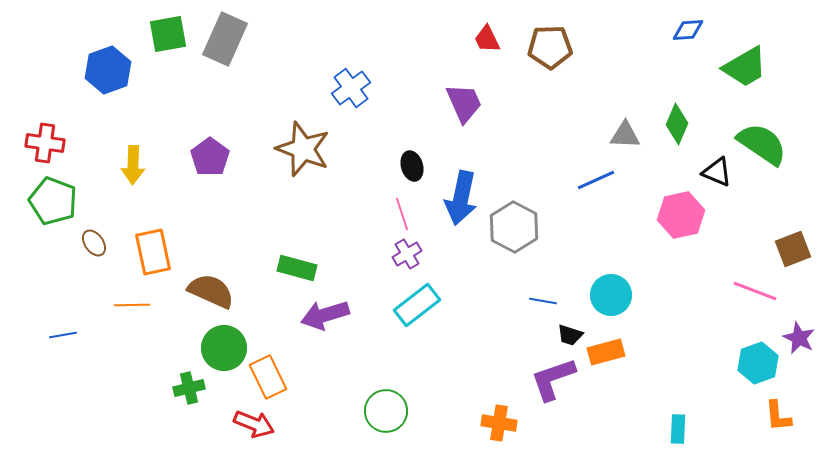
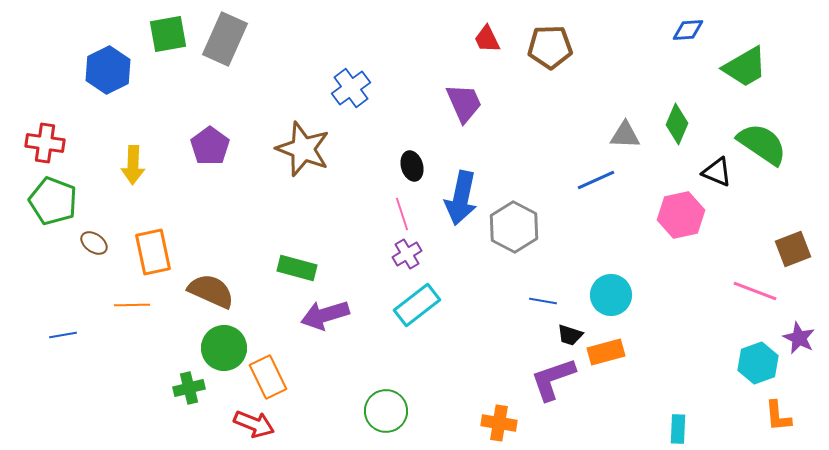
blue hexagon at (108, 70): rotated 6 degrees counterclockwise
purple pentagon at (210, 157): moved 11 px up
brown ellipse at (94, 243): rotated 20 degrees counterclockwise
